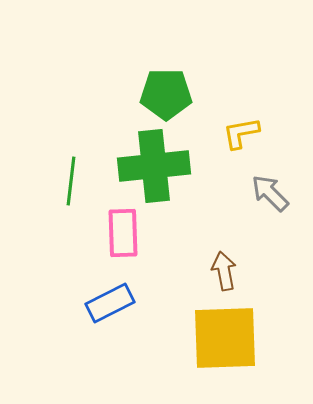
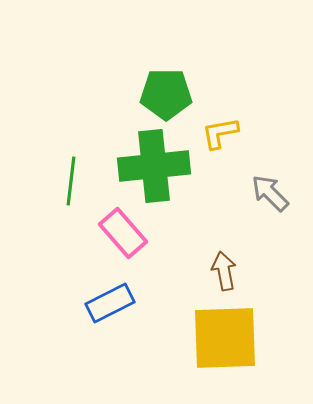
yellow L-shape: moved 21 px left
pink rectangle: rotated 39 degrees counterclockwise
